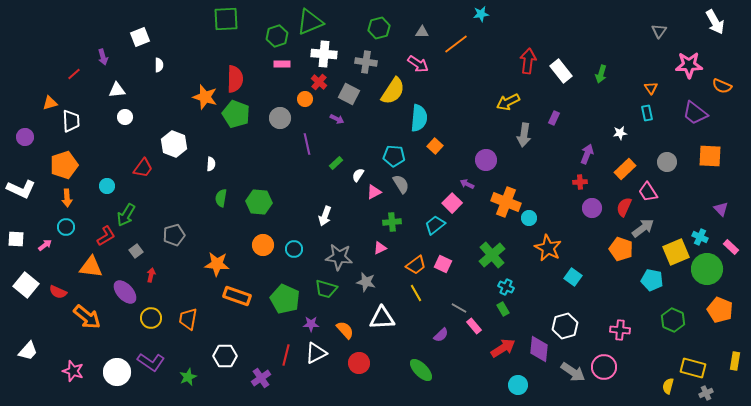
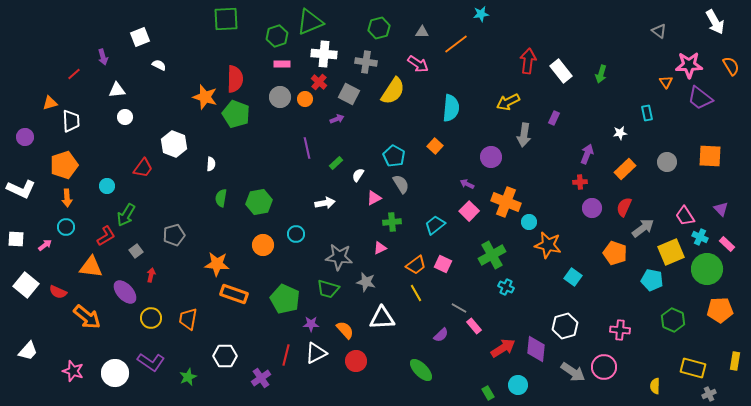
gray triangle at (659, 31): rotated 28 degrees counterclockwise
white semicircle at (159, 65): rotated 64 degrees counterclockwise
orange semicircle at (722, 86): moved 9 px right, 20 px up; rotated 144 degrees counterclockwise
orange triangle at (651, 88): moved 15 px right, 6 px up
purple trapezoid at (695, 113): moved 5 px right, 15 px up
gray circle at (280, 118): moved 21 px up
cyan semicircle at (419, 118): moved 32 px right, 10 px up
purple arrow at (337, 119): rotated 48 degrees counterclockwise
purple line at (307, 144): moved 4 px down
cyan pentagon at (394, 156): rotated 25 degrees clockwise
purple circle at (486, 160): moved 5 px right, 3 px up
pink triangle at (374, 192): moved 6 px down
pink trapezoid at (648, 192): moved 37 px right, 24 px down
green hexagon at (259, 202): rotated 15 degrees counterclockwise
pink square at (452, 203): moved 17 px right, 8 px down
white arrow at (325, 216): moved 13 px up; rotated 120 degrees counterclockwise
cyan circle at (529, 218): moved 4 px down
pink rectangle at (731, 247): moved 4 px left, 3 px up
orange star at (548, 248): moved 3 px up; rotated 16 degrees counterclockwise
cyan circle at (294, 249): moved 2 px right, 15 px up
orange pentagon at (621, 249): moved 6 px left, 4 px down
yellow square at (676, 252): moved 5 px left
green cross at (492, 255): rotated 12 degrees clockwise
green trapezoid at (326, 289): moved 2 px right
orange rectangle at (237, 296): moved 3 px left, 2 px up
green rectangle at (503, 309): moved 15 px left, 84 px down
orange pentagon at (720, 310): rotated 25 degrees counterclockwise
purple diamond at (539, 349): moved 3 px left
red circle at (359, 363): moved 3 px left, 2 px up
white circle at (117, 372): moved 2 px left, 1 px down
yellow semicircle at (668, 386): moved 13 px left; rotated 14 degrees counterclockwise
gray cross at (706, 393): moved 3 px right, 1 px down
